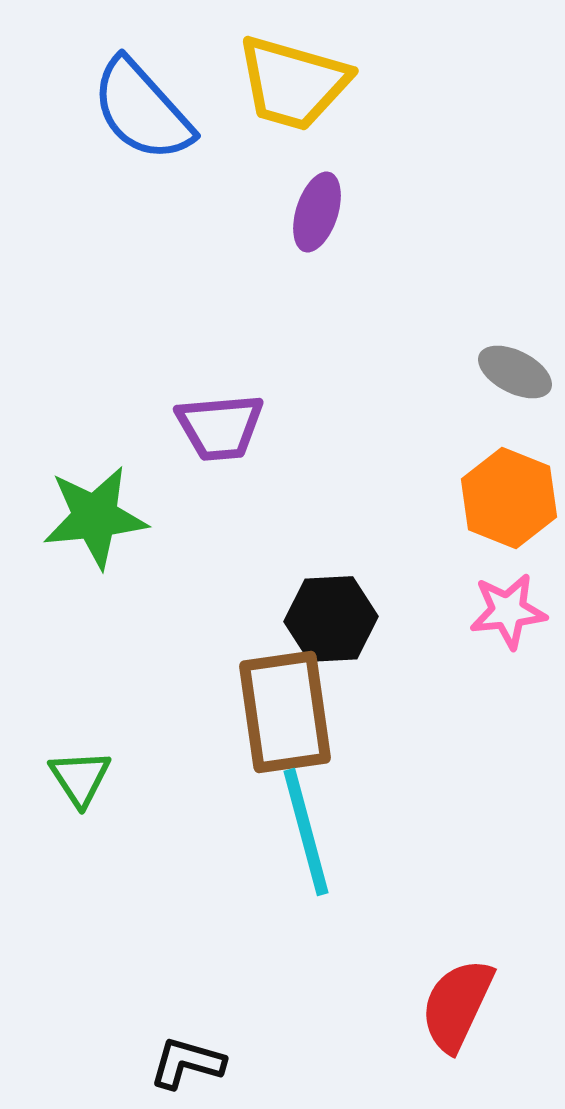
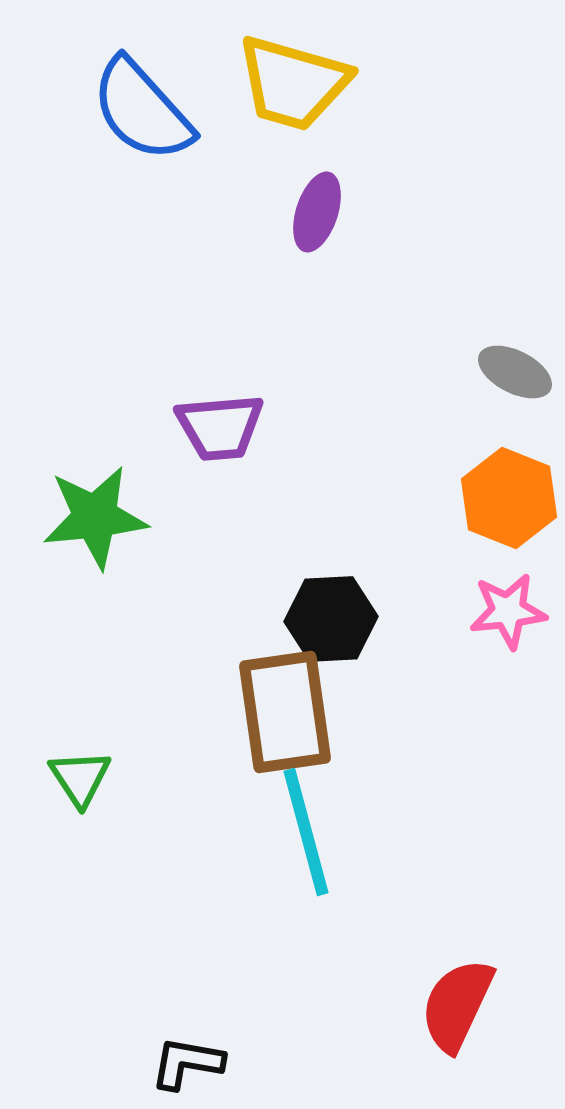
black L-shape: rotated 6 degrees counterclockwise
